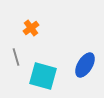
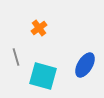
orange cross: moved 8 px right
